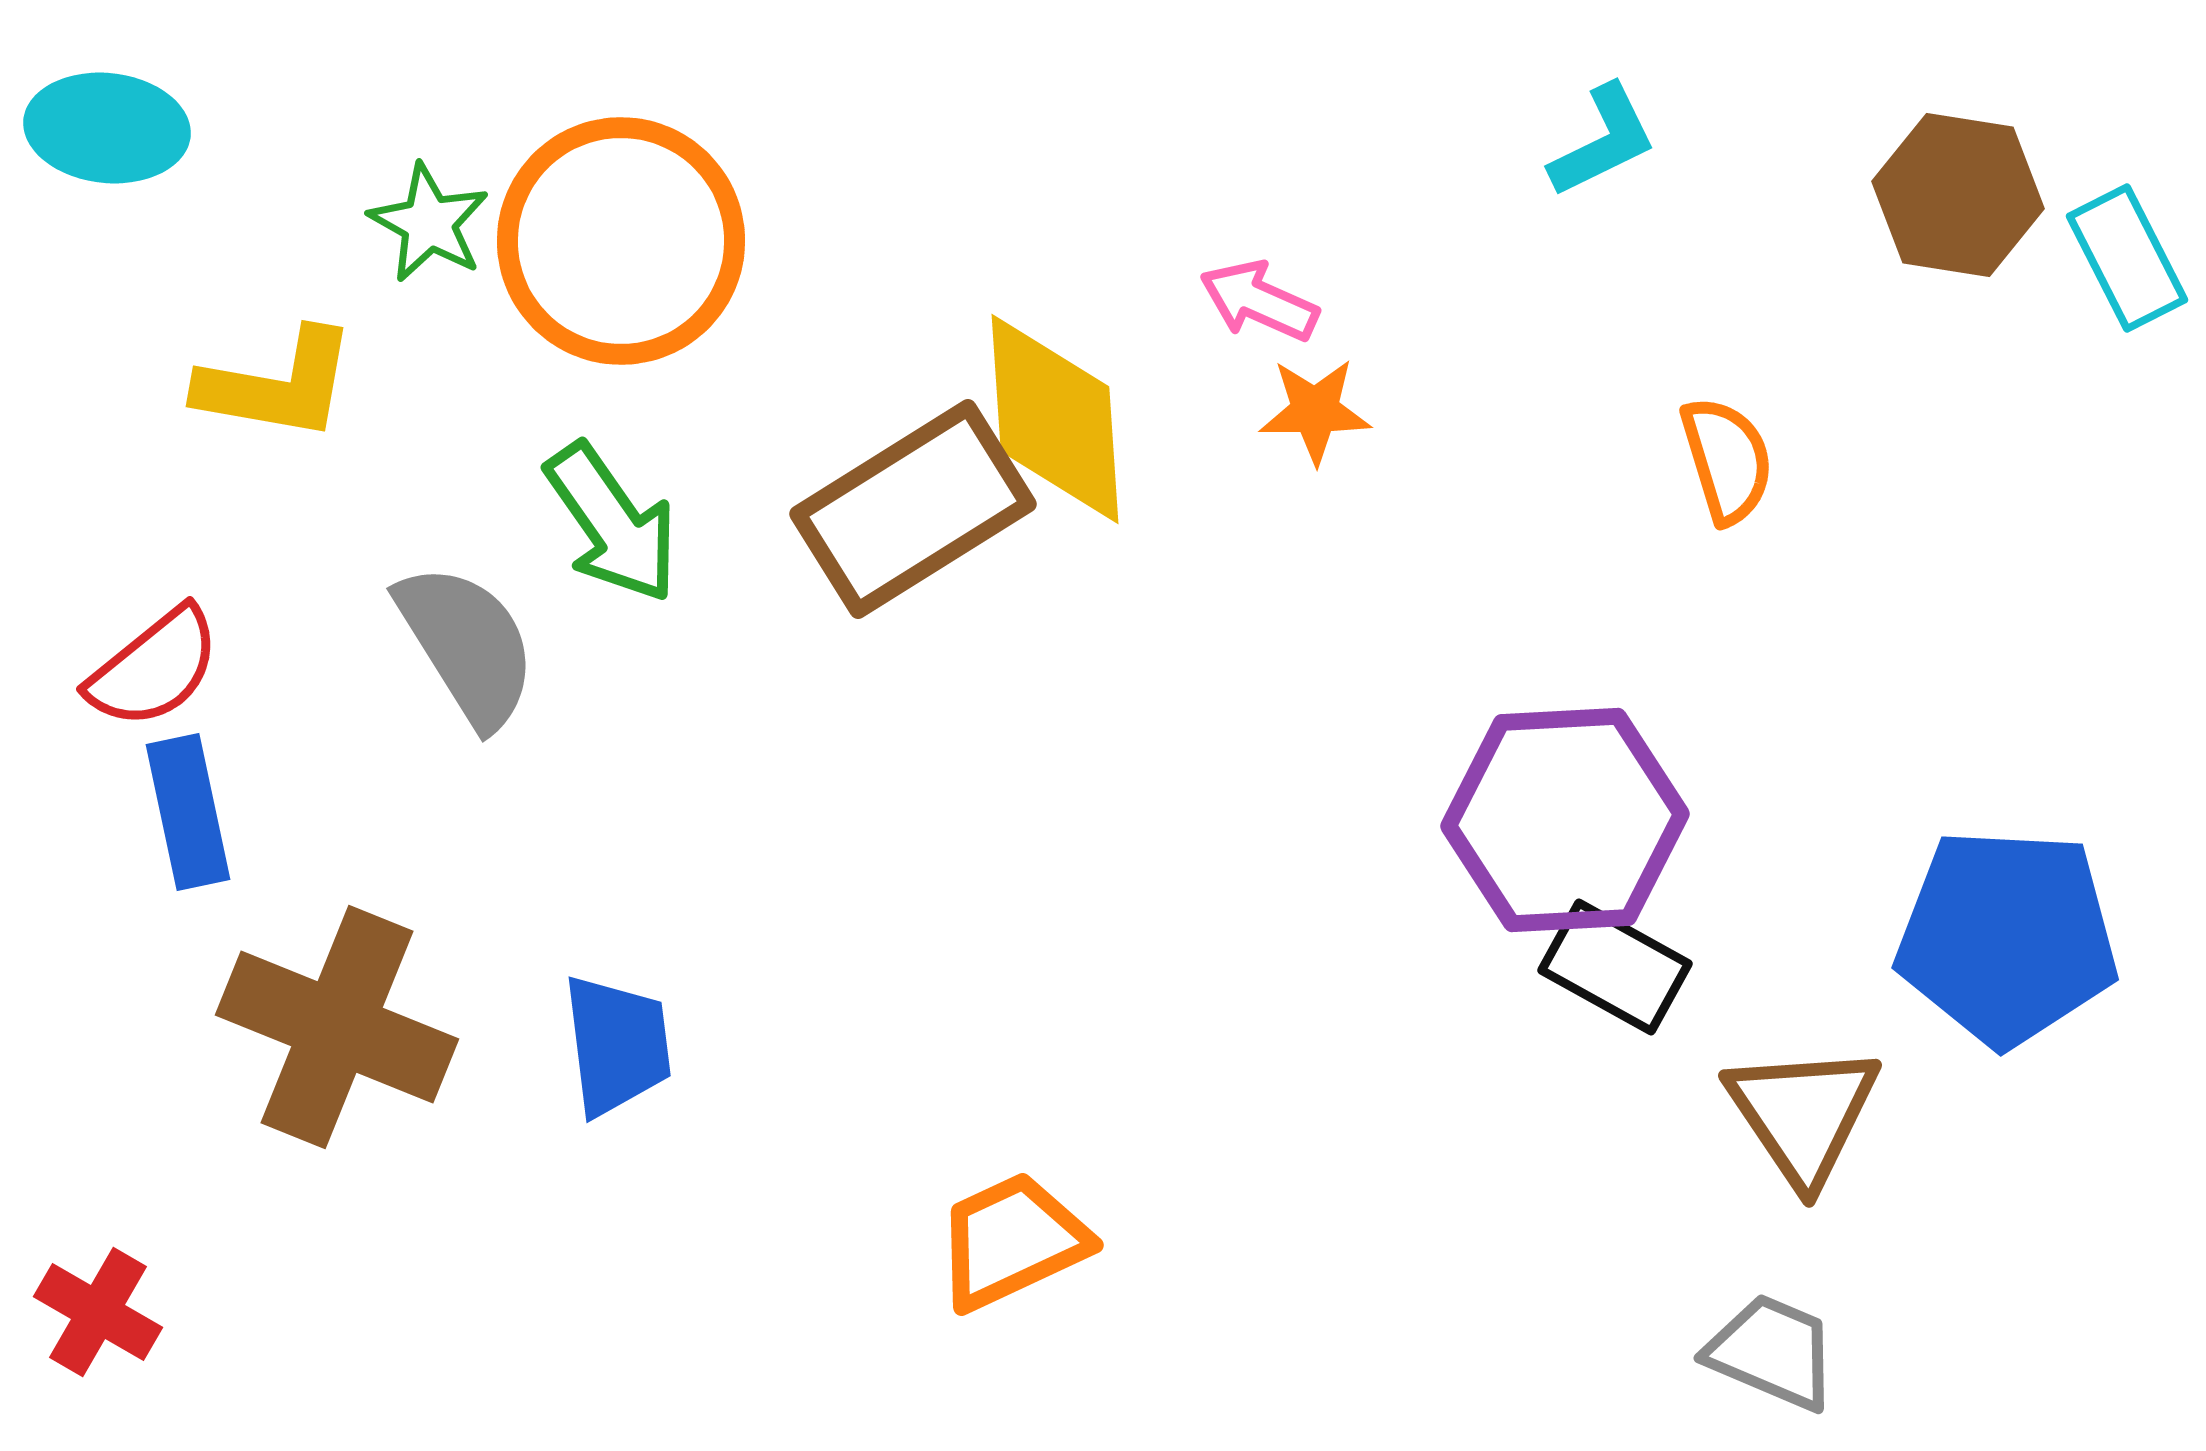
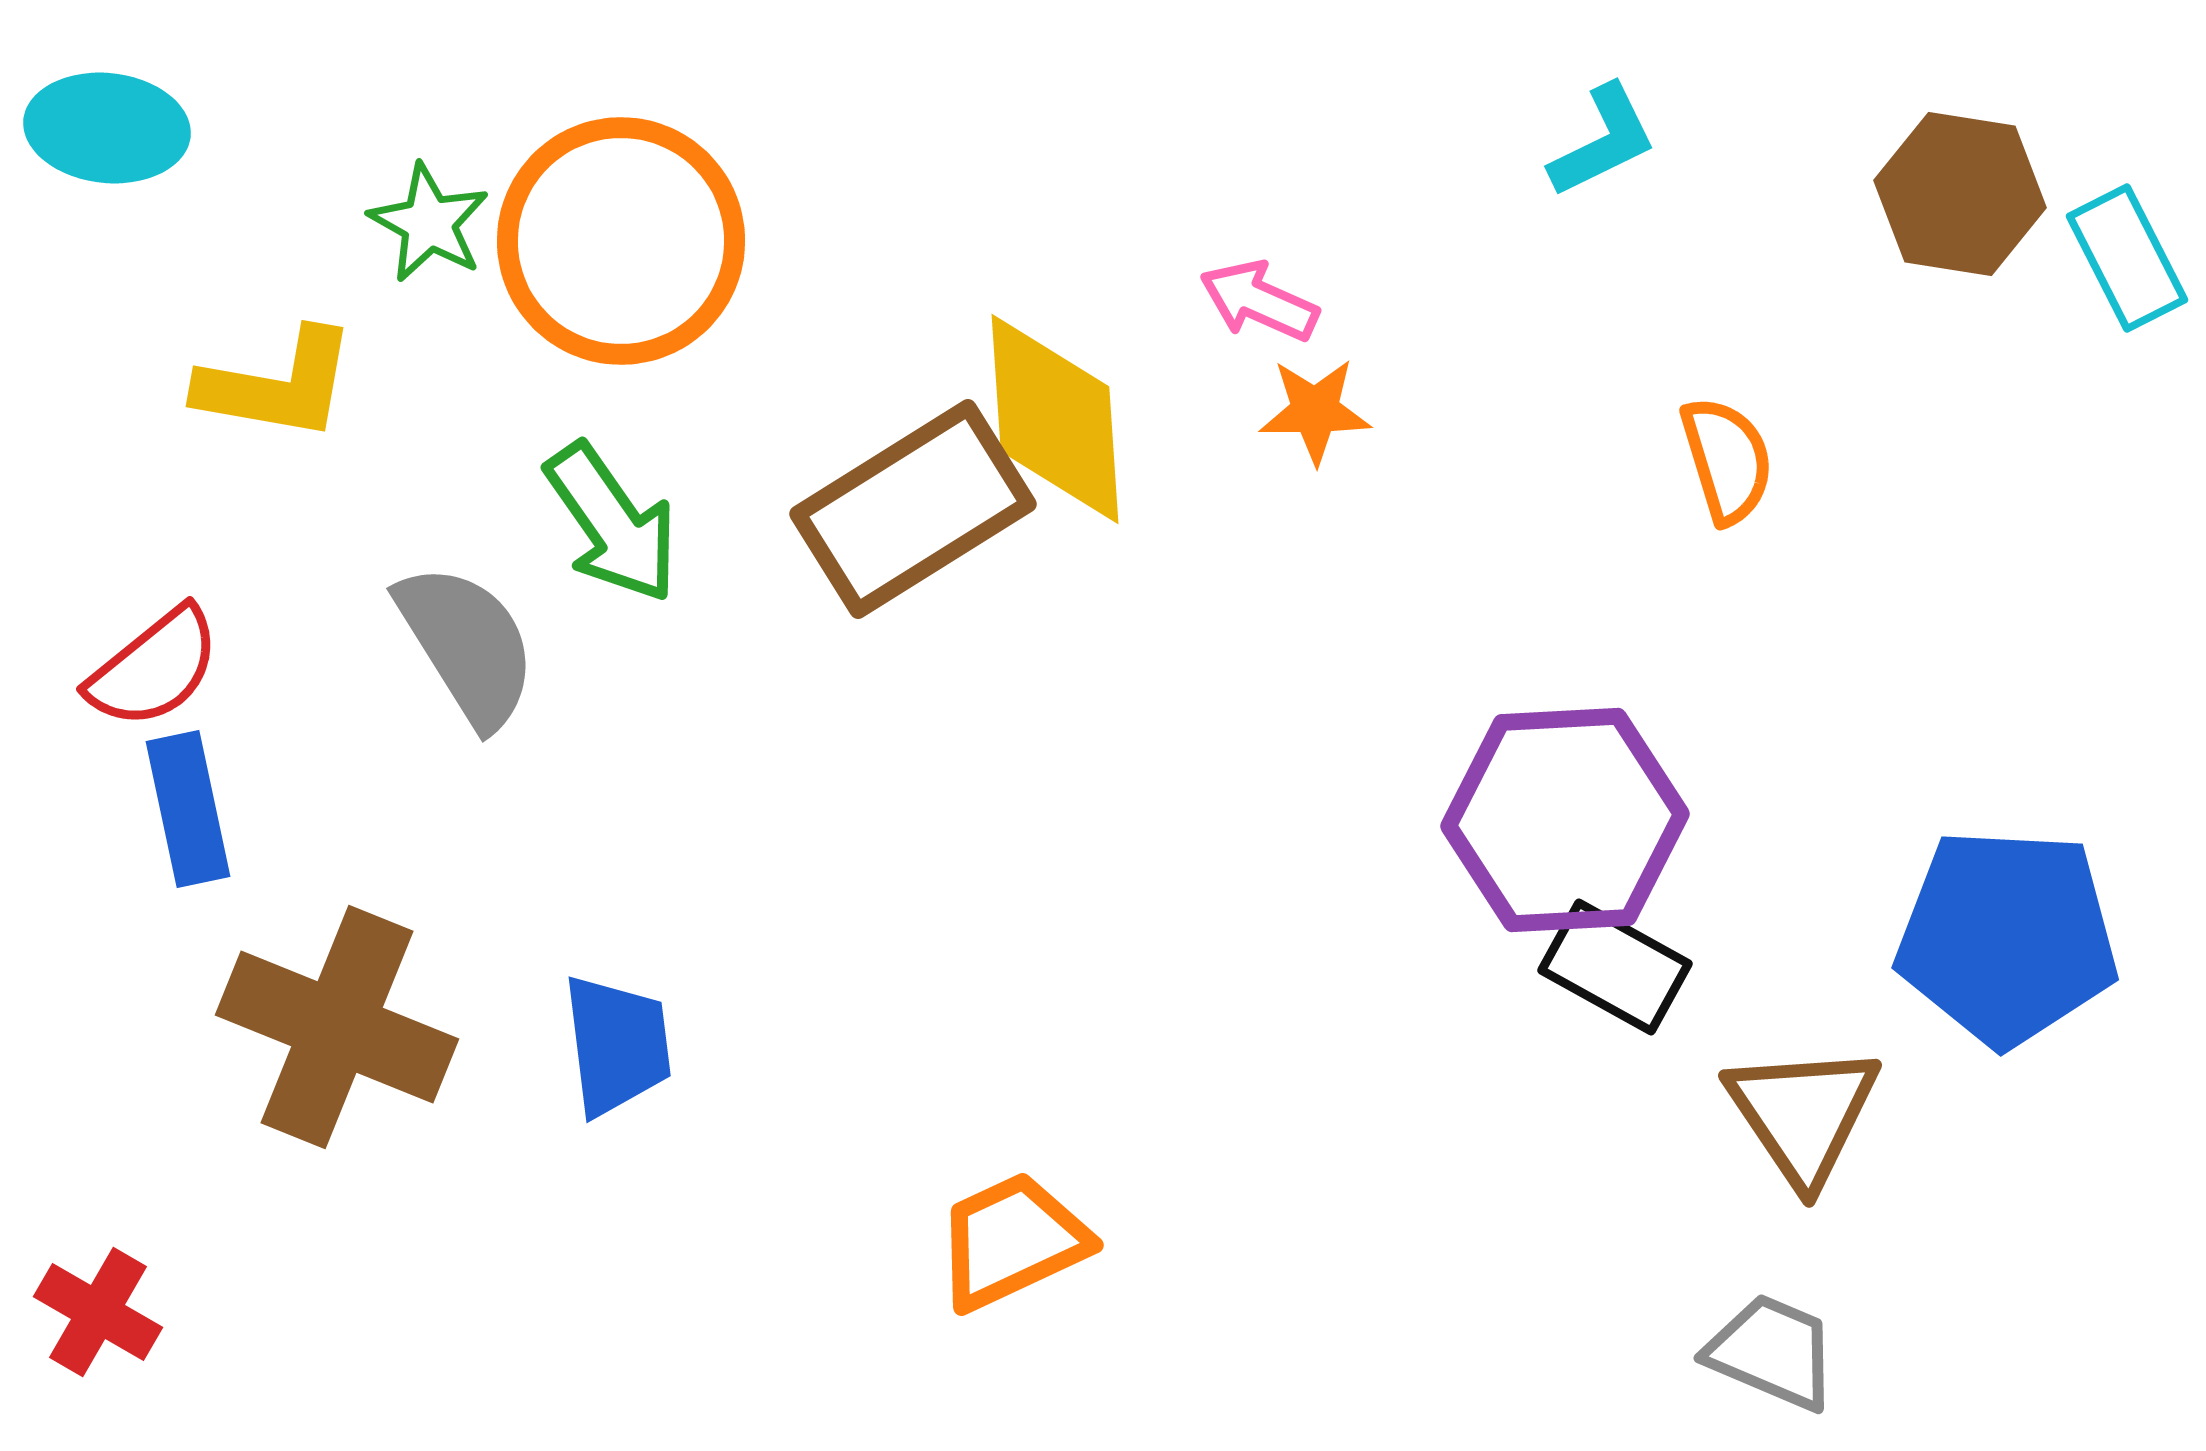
brown hexagon: moved 2 px right, 1 px up
blue rectangle: moved 3 px up
